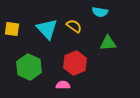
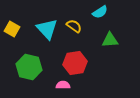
cyan semicircle: rotated 42 degrees counterclockwise
yellow square: rotated 21 degrees clockwise
green triangle: moved 2 px right, 3 px up
red hexagon: rotated 15 degrees clockwise
green hexagon: rotated 10 degrees counterclockwise
